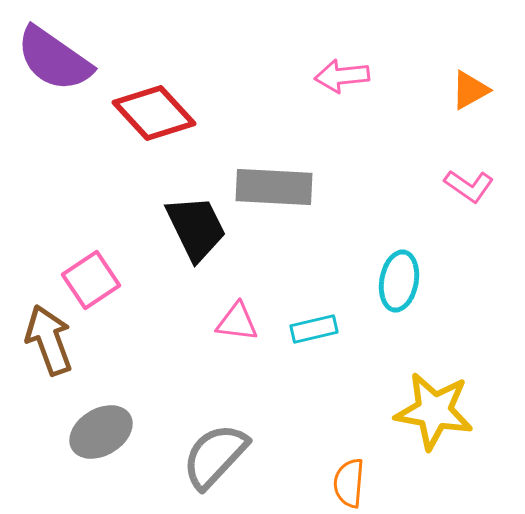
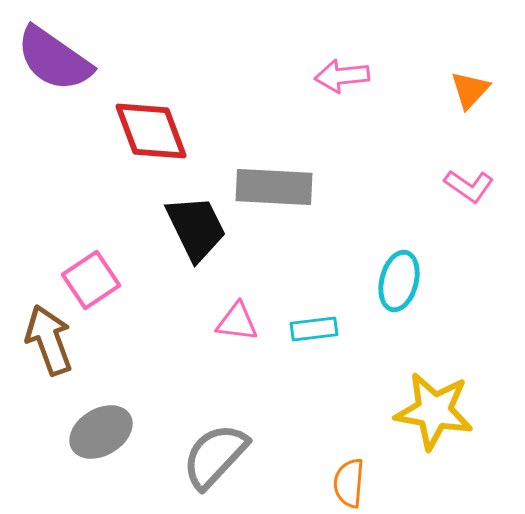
orange triangle: rotated 18 degrees counterclockwise
red diamond: moved 3 px left, 18 px down; rotated 22 degrees clockwise
cyan ellipse: rotated 4 degrees clockwise
cyan rectangle: rotated 6 degrees clockwise
